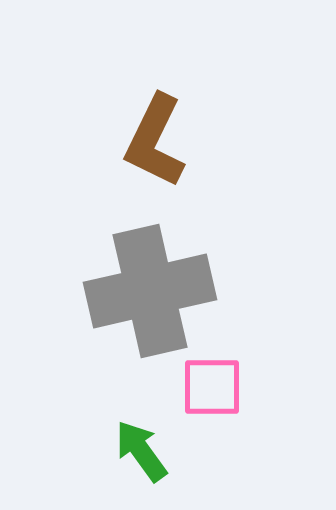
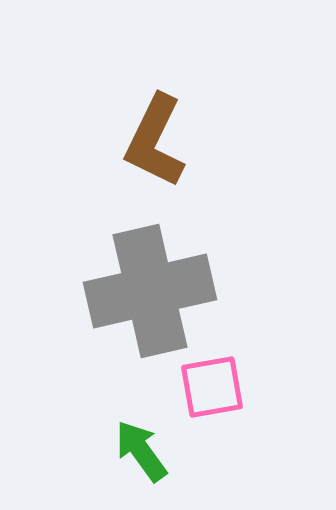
pink square: rotated 10 degrees counterclockwise
